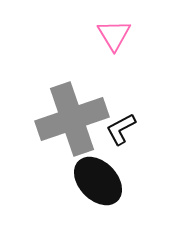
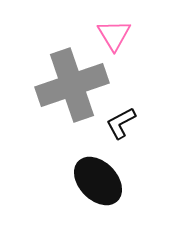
gray cross: moved 34 px up
black L-shape: moved 6 px up
